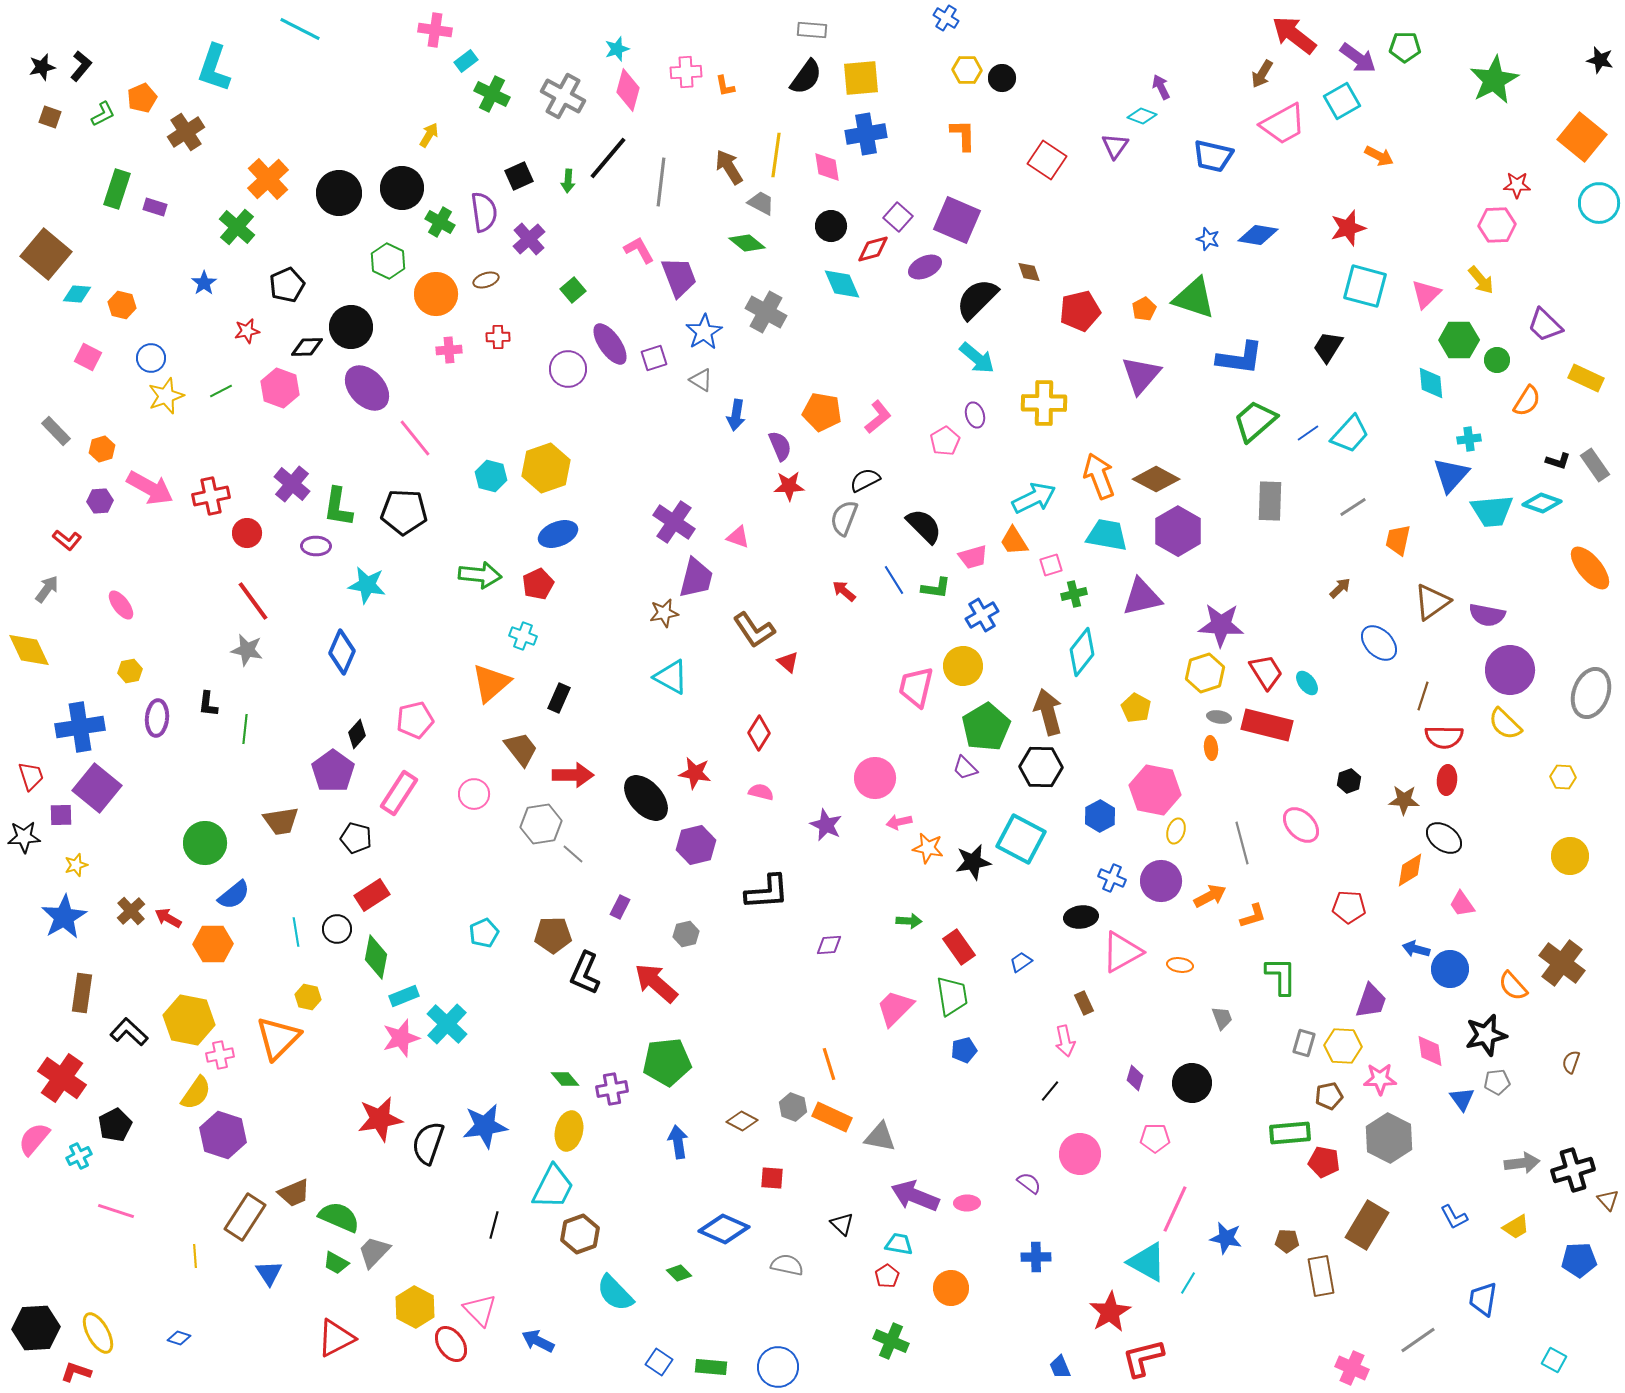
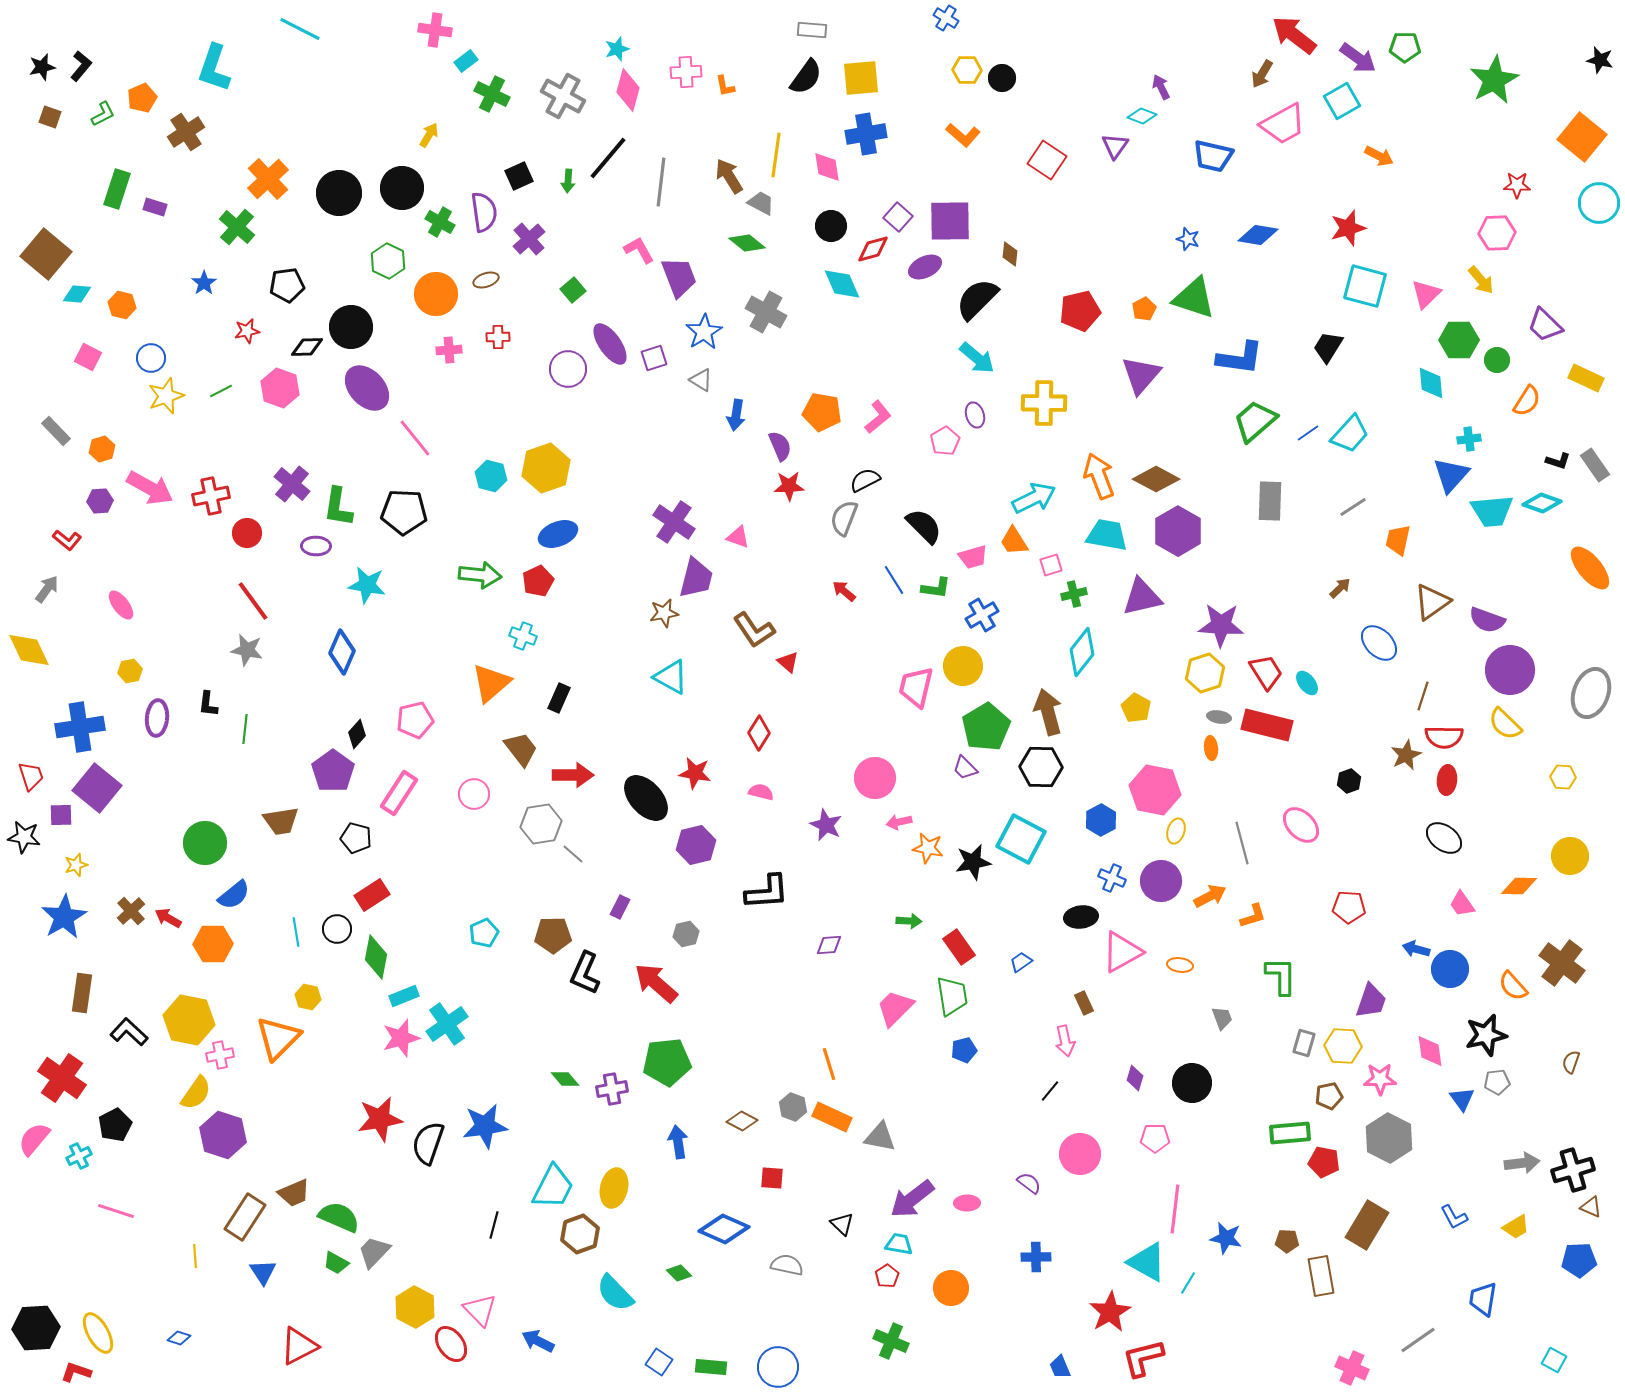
orange L-shape at (963, 135): rotated 132 degrees clockwise
brown arrow at (729, 167): moved 9 px down
purple square at (957, 220): moved 7 px left, 1 px down; rotated 24 degrees counterclockwise
pink hexagon at (1497, 225): moved 8 px down
blue star at (1208, 239): moved 20 px left
brown diamond at (1029, 272): moved 19 px left, 18 px up; rotated 25 degrees clockwise
black pentagon at (287, 285): rotated 16 degrees clockwise
red pentagon at (538, 584): moved 3 px up
purple semicircle at (1487, 615): moved 5 px down; rotated 9 degrees clockwise
brown star at (1404, 800): moved 2 px right, 45 px up; rotated 28 degrees counterclockwise
blue hexagon at (1100, 816): moved 1 px right, 4 px down
black star at (24, 837): rotated 12 degrees clockwise
orange diamond at (1410, 870): moved 109 px right, 16 px down; rotated 33 degrees clockwise
cyan cross at (447, 1024): rotated 12 degrees clockwise
yellow ellipse at (569, 1131): moved 45 px right, 57 px down
purple arrow at (915, 1196): moved 3 px left, 3 px down; rotated 60 degrees counterclockwise
brown triangle at (1608, 1200): moved 17 px left, 7 px down; rotated 25 degrees counterclockwise
pink line at (1175, 1209): rotated 18 degrees counterclockwise
blue triangle at (269, 1273): moved 6 px left, 1 px up
red triangle at (336, 1338): moved 37 px left, 8 px down
